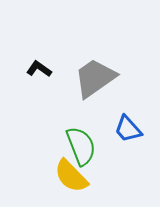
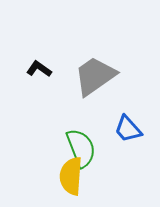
gray trapezoid: moved 2 px up
green semicircle: moved 2 px down
yellow semicircle: rotated 48 degrees clockwise
